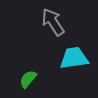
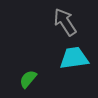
gray arrow: moved 12 px right
